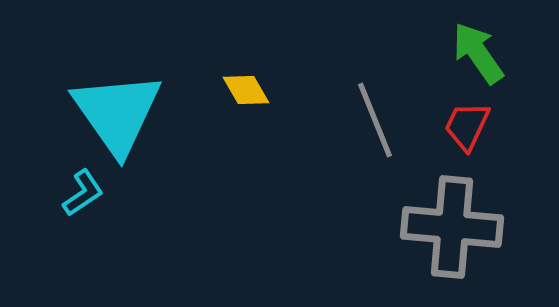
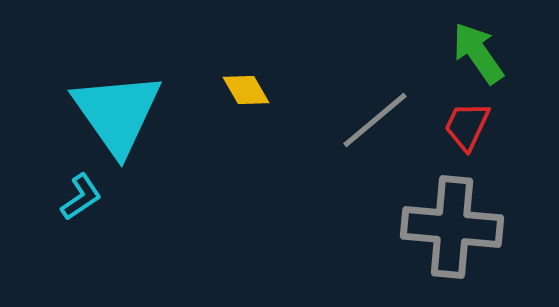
gray line: rotated 72 degrees clockwise
cyan L-shape: moved 2 px left, 4 px down
